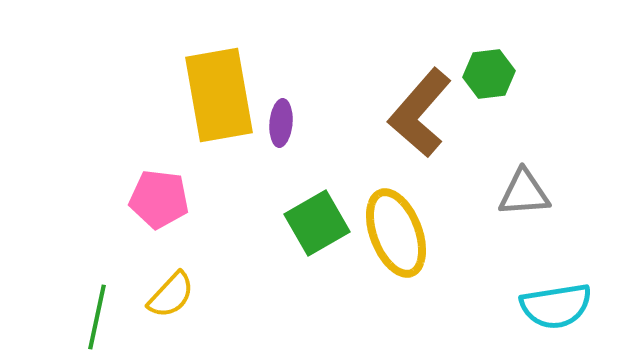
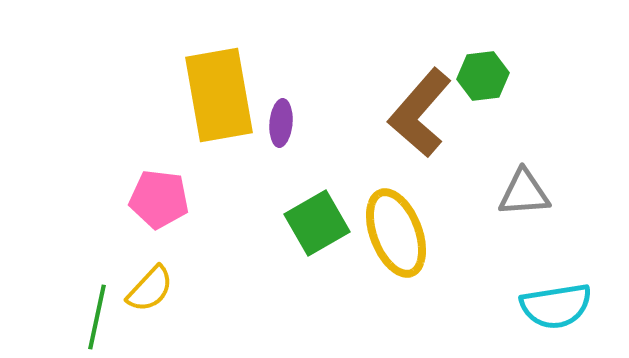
green hexagon: moved 6 px left, 2 px down
yellow semicircle: moved 21 px left, 6 px up
